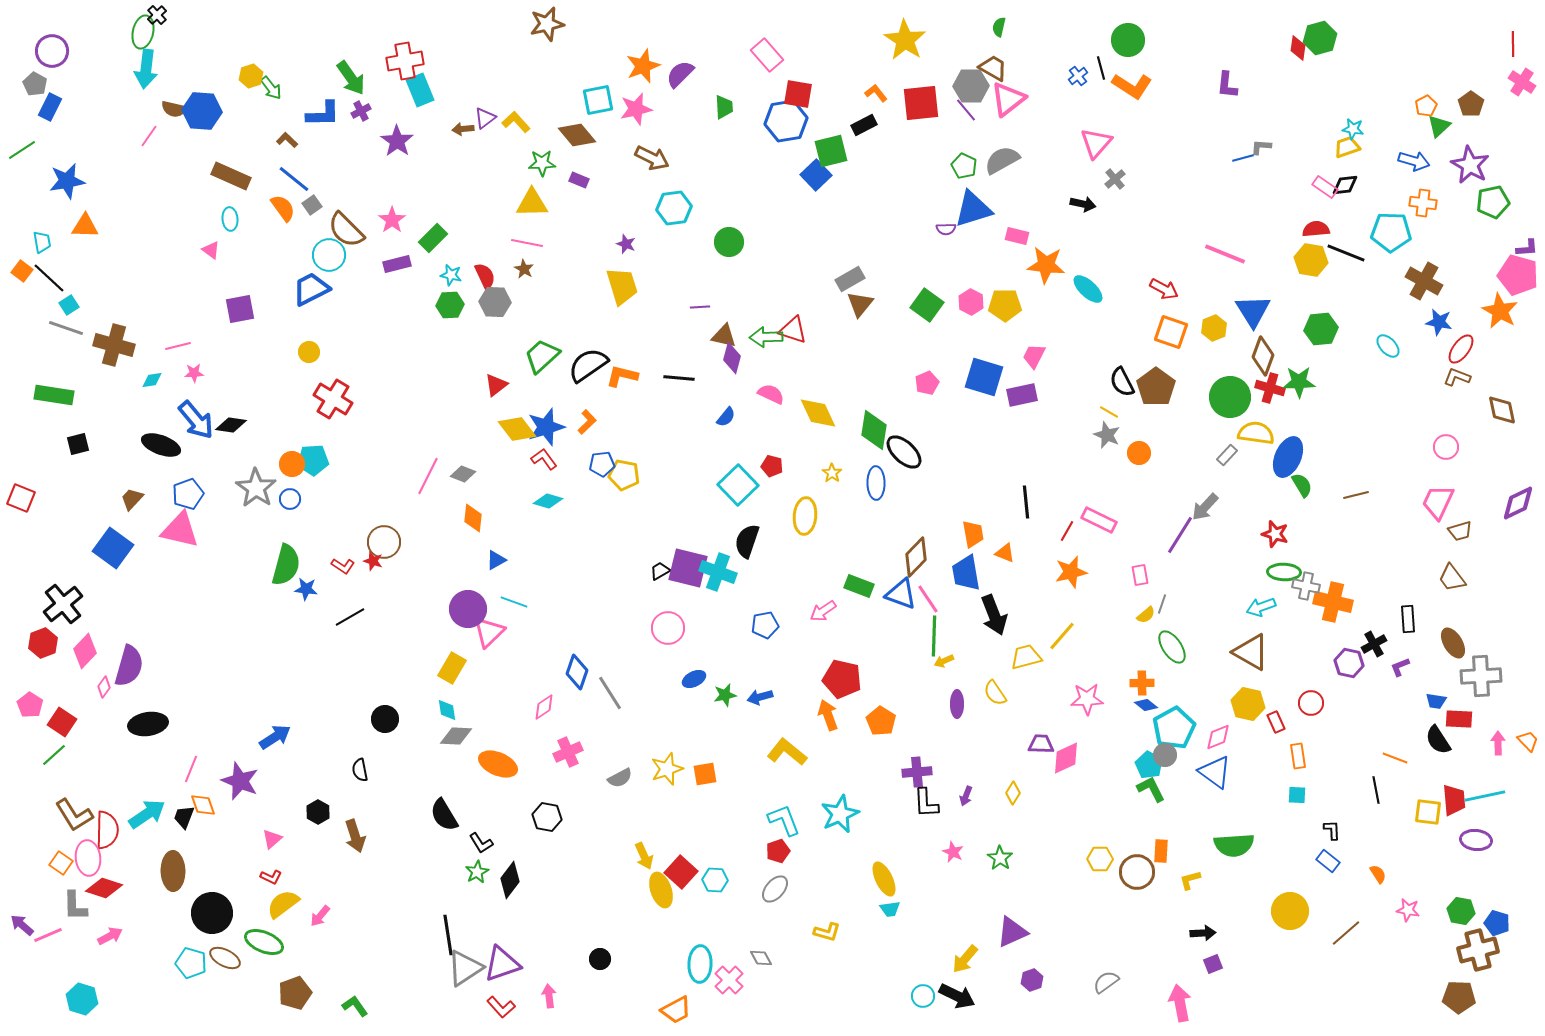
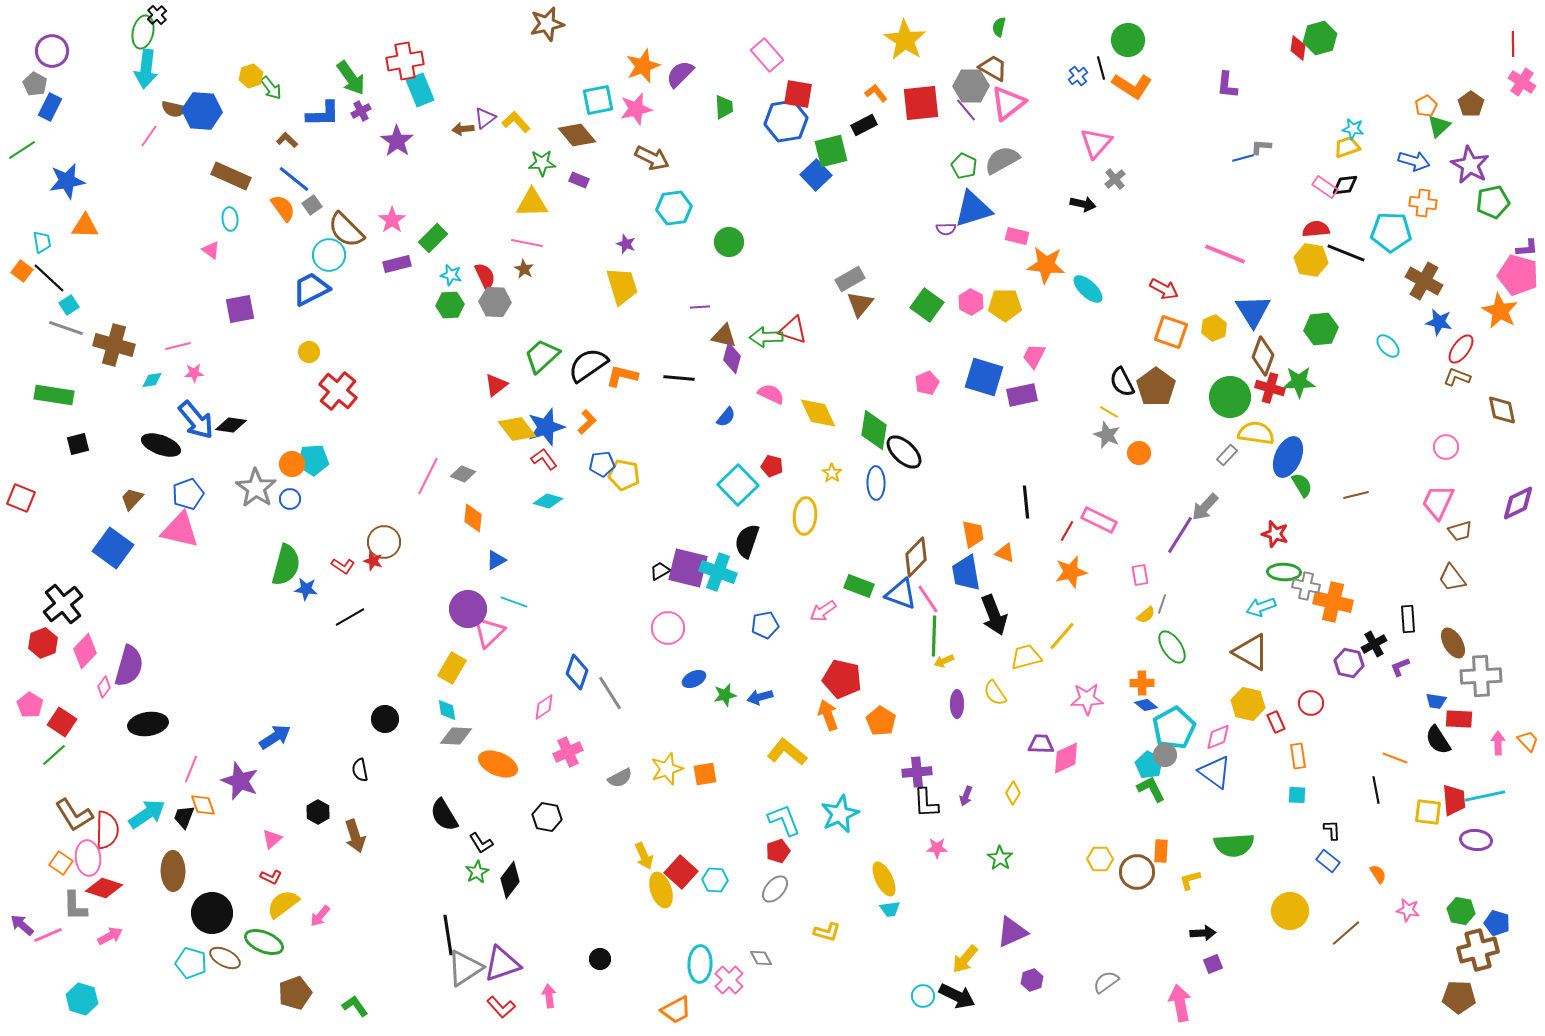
pink triangle at (1008, 99): moved 4 px down
red cross at (333, 399): moved 5 px right, 8 px up; rotated 9 degrees clockwise
pink star at (953, 852): moved 16 px left, 4 px up; rotated 25 degrees counterclockwise
